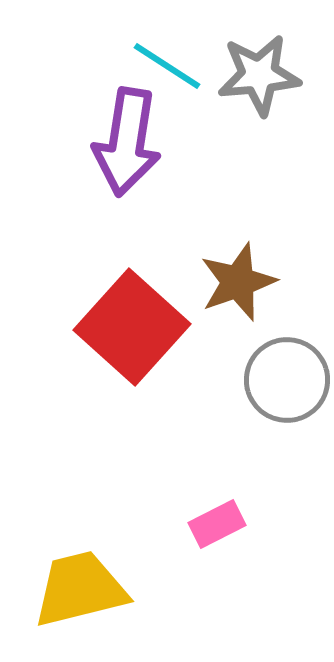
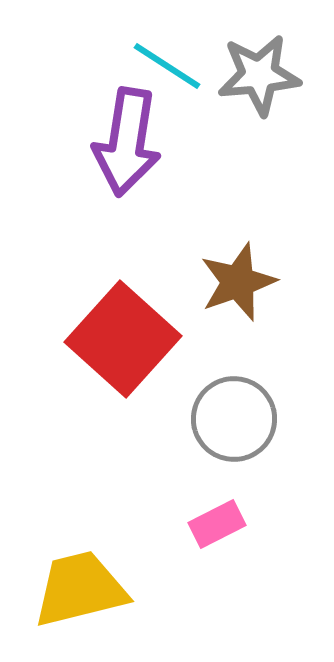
red square: moved 9 px left, 12 px down
gray circle: moved 53 px left, 39 px down
